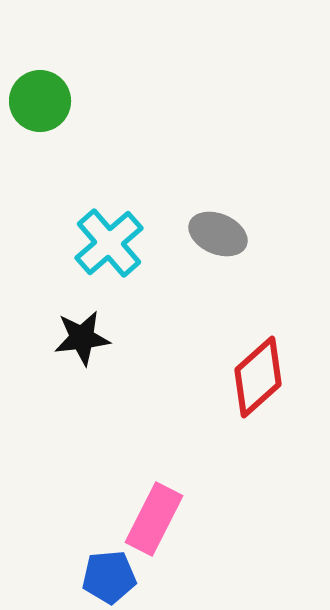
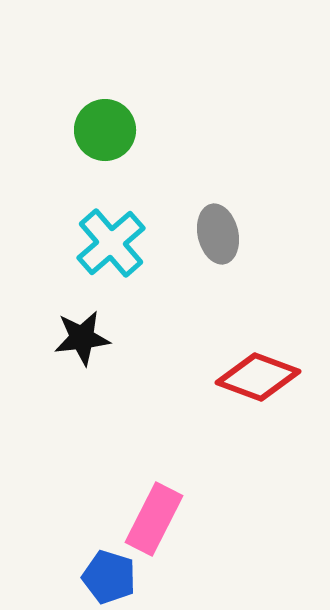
green circle: moved 65 px right, 29 px down
gray ellipse: rotated 54 degrees clockwise
cyan cross: moved 2 px right
red diamond: rotated 62 degrees clockwise
blue pentagon: rotated 22 degrees clockwise
